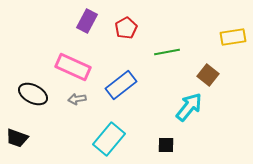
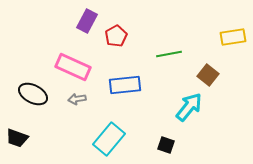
red pentagon: moved 10 px left, 8 px down
green line: moved 2 px right, 2 px down
blue rectangle: moved 4 px right; rotated 32 degrees clockwise
black square: rotated 18 degrees clockwise
